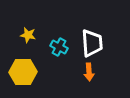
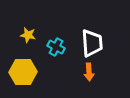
cyan cross: moved 3 px left
